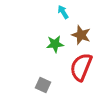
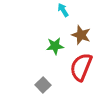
cyan arrow: moved 2 px up
green star: moved 2 px down
gray square: rotated 21 degrees clockwise
